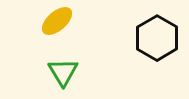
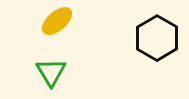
green triangle: moved 12 px left
